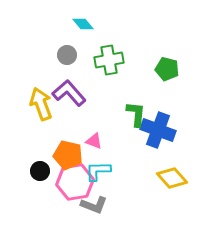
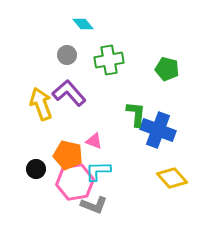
black circle: moved 4 px left, 2 px up
